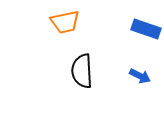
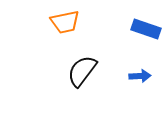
black semicircle: rotated 40 degrees clockwise
blue arrow: rotated 30 degrees counterclockwise
